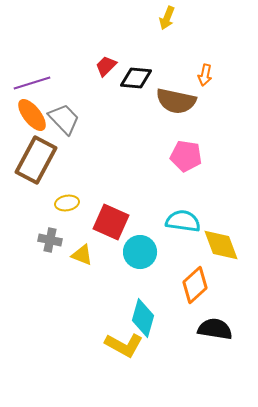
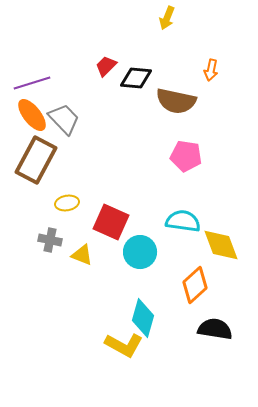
orange arrow: moved 6 px right, 5 px up
